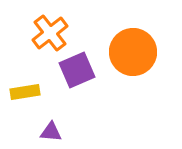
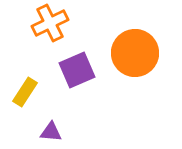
orange cross: moved 10 px up; rotated 12 degrees clockwise
orange circle: moved 2 px right, 1 px down
yellow rectangle: rotated 48 degrees counterclockwise
